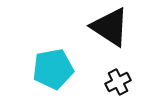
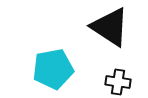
black cross: rotated 35 degrees clockwise
